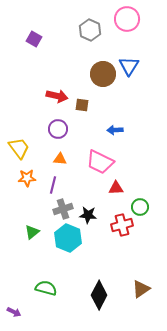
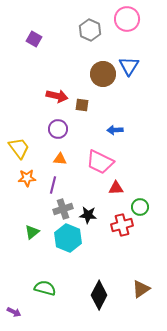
green semicircle: moved 1 px left
